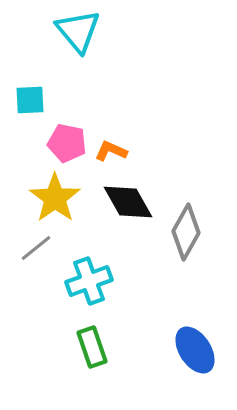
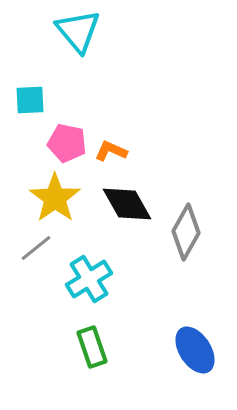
black diamond: moved 1 px left, 2 px down
cyan cross: moved 2 px up; rotated 12 degrees counterclockwise
